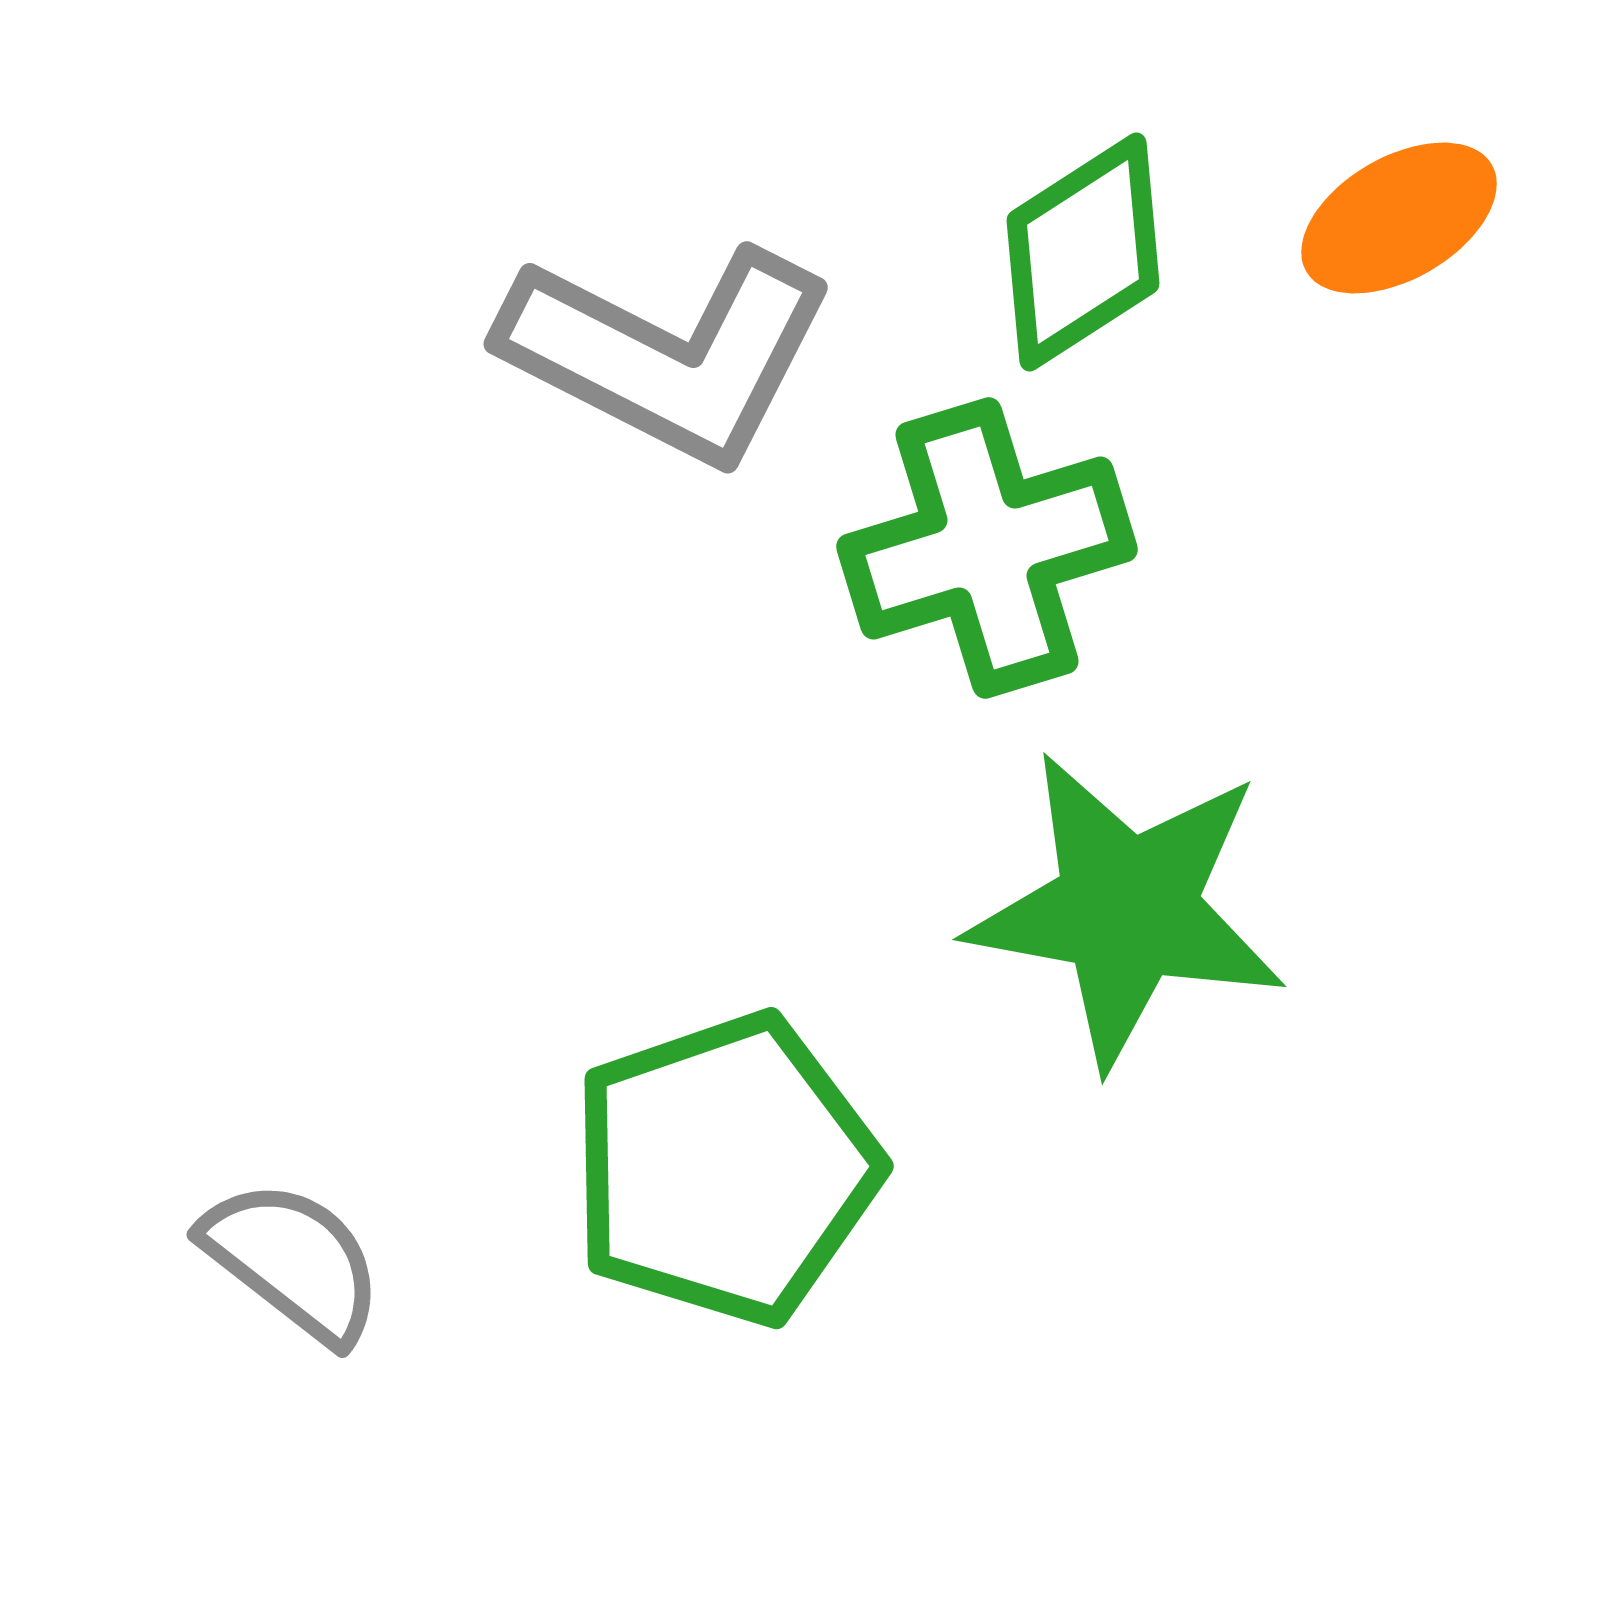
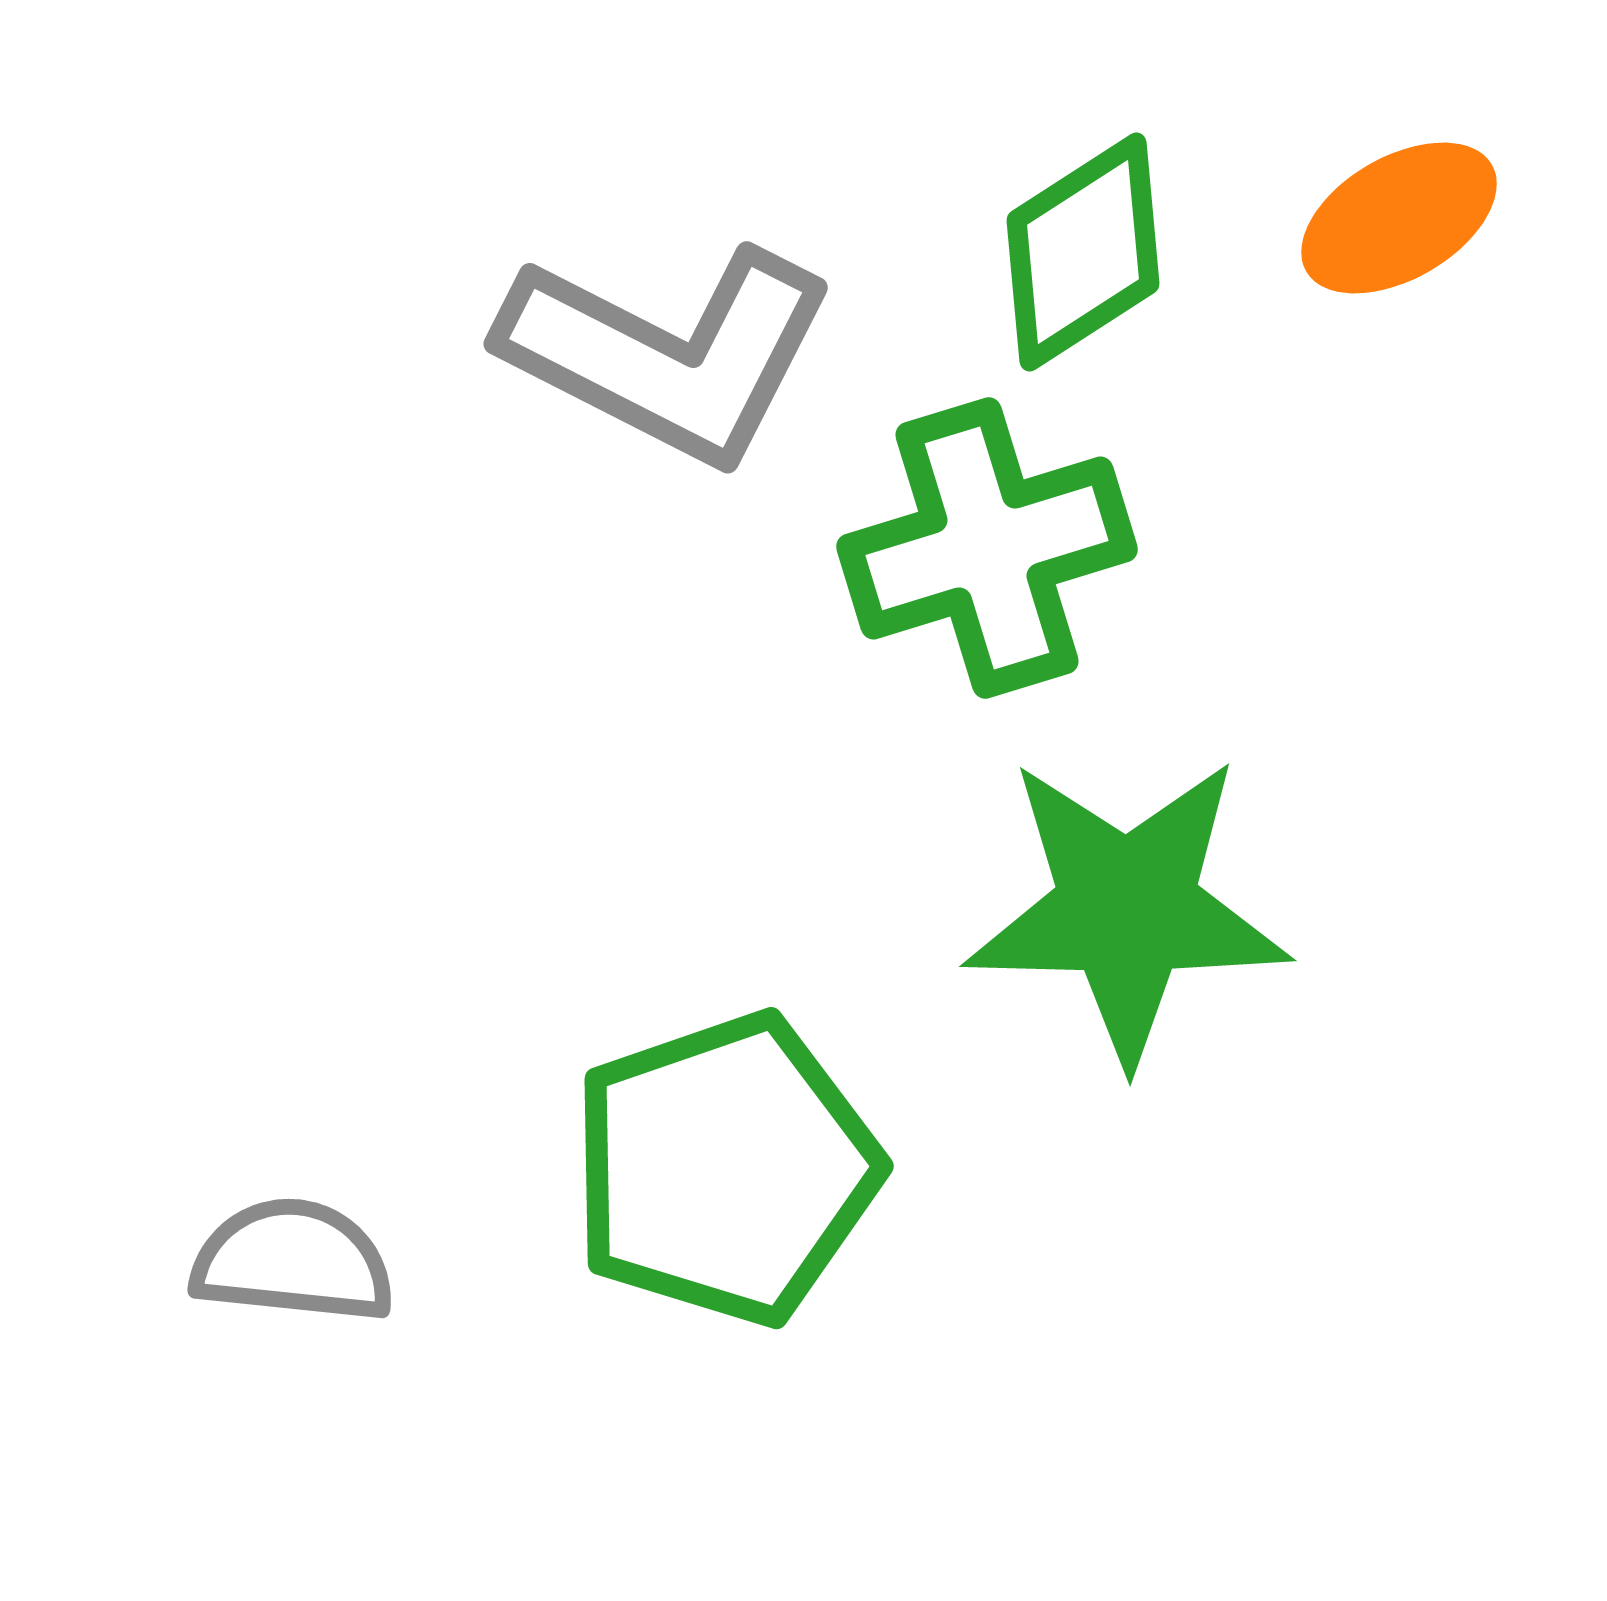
green star: rotated 9 degrees counterclockwise
gray semicircle: rotated 32 degrees counterclockwise
